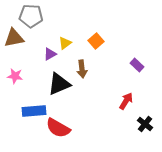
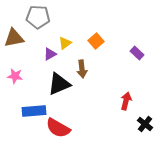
gray pentagon: moved 7 px right, 1 px down
purple rectangle: moved 12 px up
red arrow: rotated 18 degrees counterclockwise
